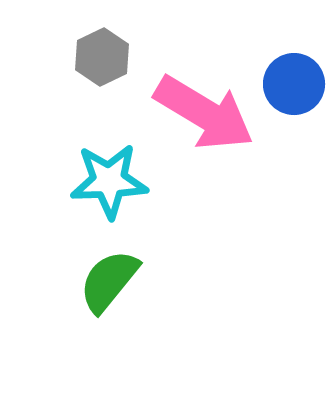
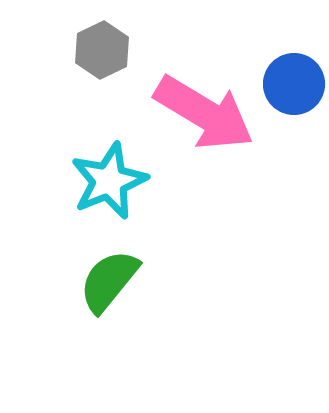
gray hexagon: moved 7 px up
cyan star: rotated 20 degrees counterclockwise
